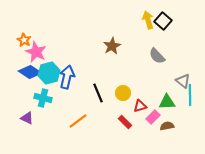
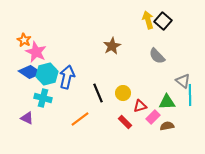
cyan hexagon: moved 2 px left, 1 px down
orange line: moved 2 px right, 2 px up
